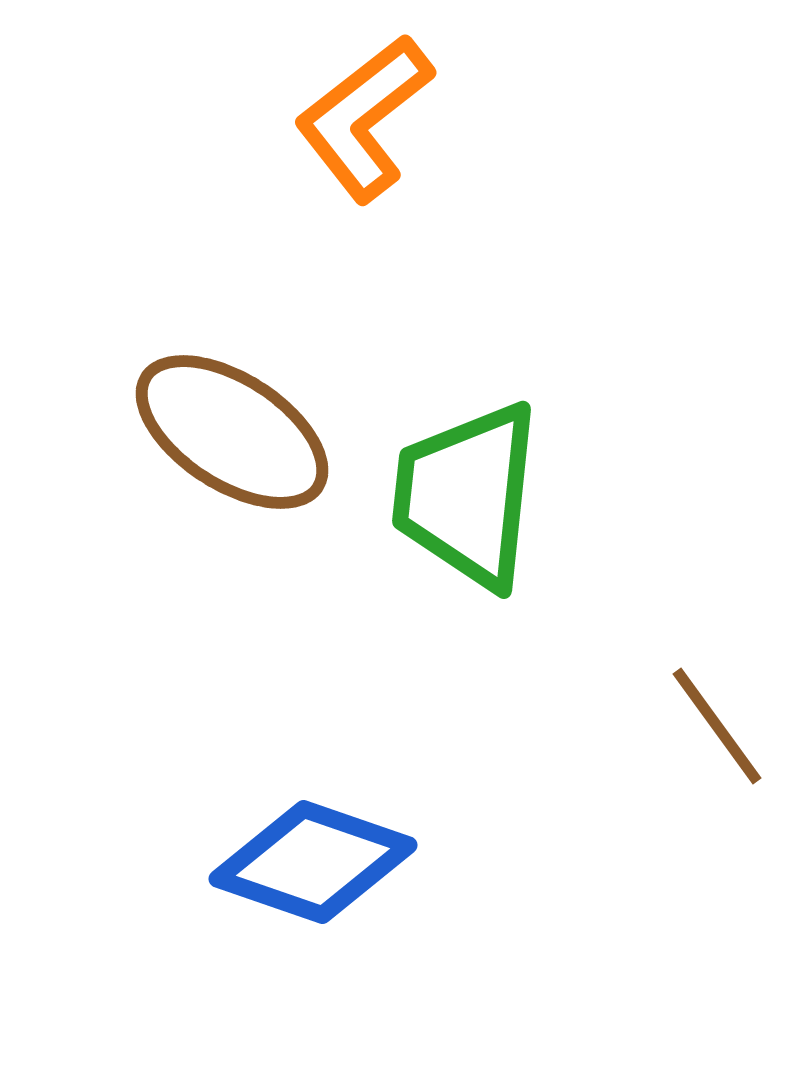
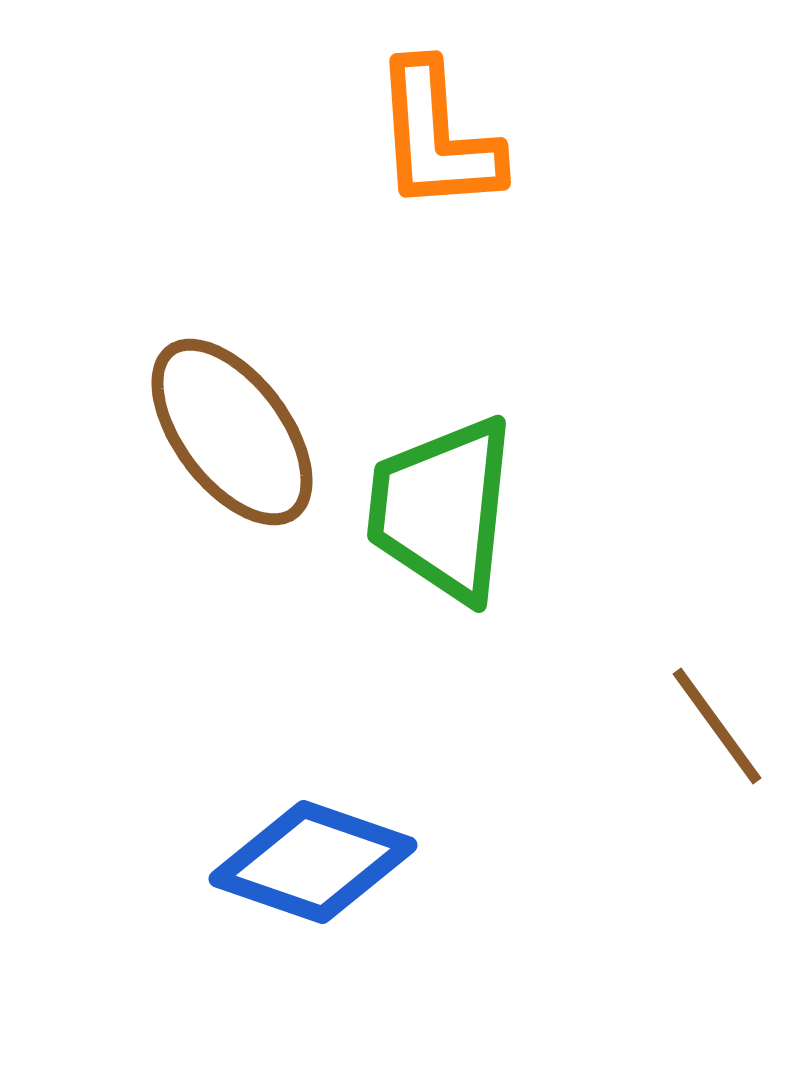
orange L-shape: moved 73 px right, 19 px down; rotated 56 degrees counterclockwise
brown ellipse: rotated 20 degrees clockwise
green trapezoid: moved 25 px left, 14 px down
